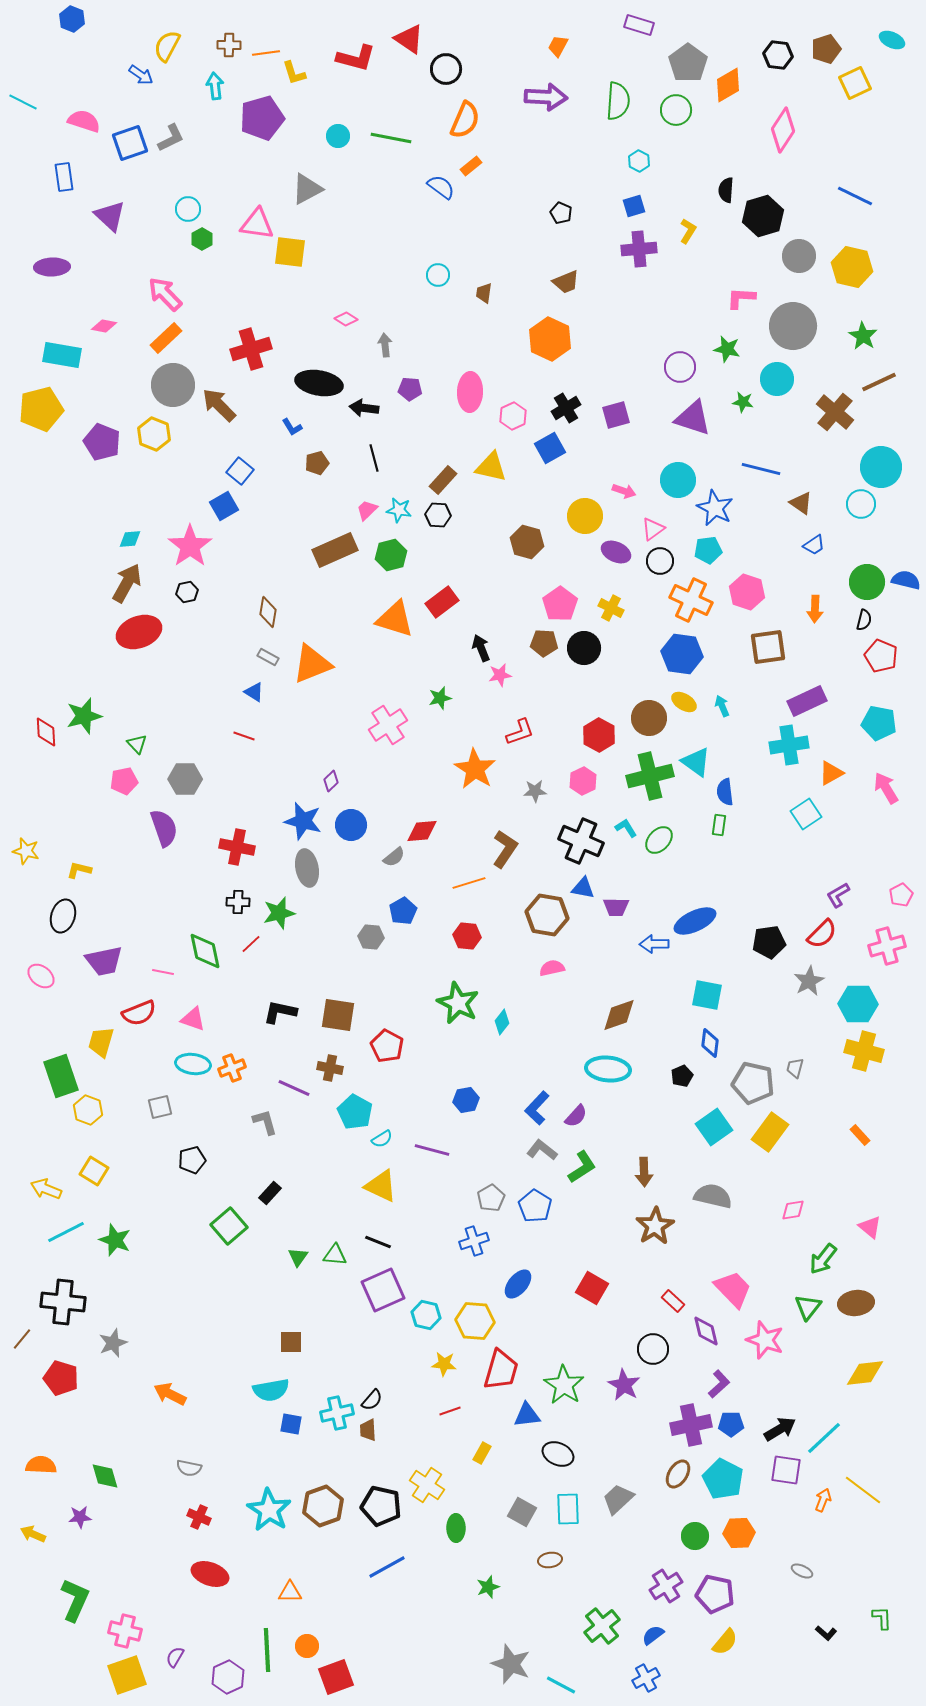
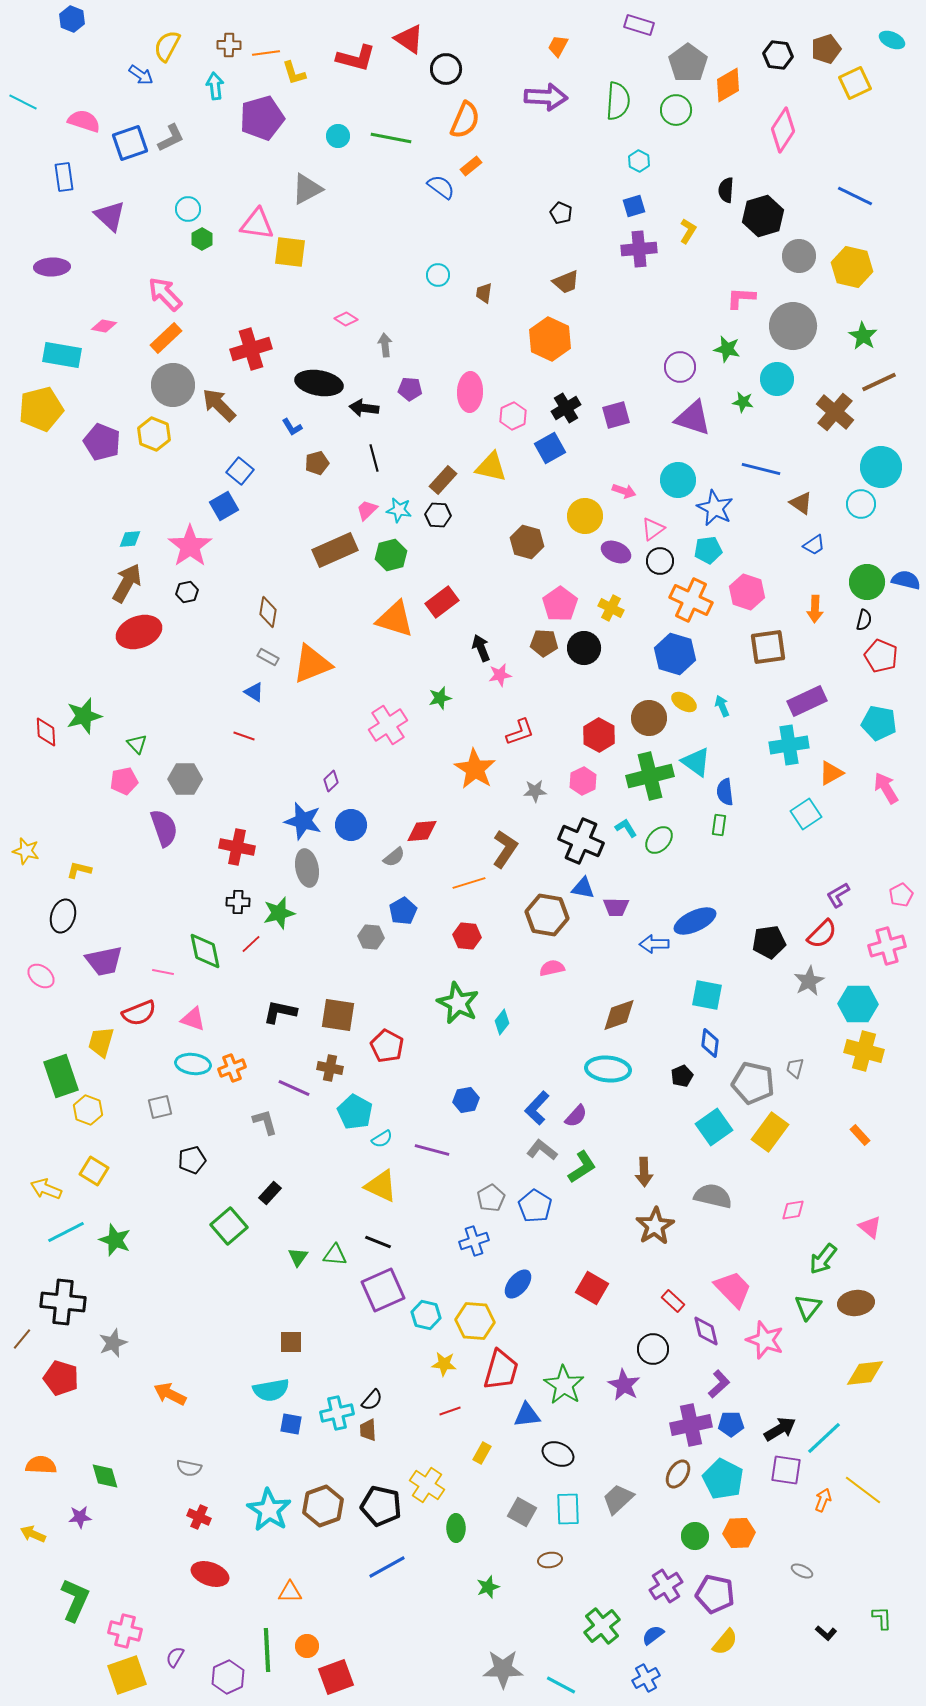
blue hexagon at (682, 654): moved 7 px left; rotated 9 degrees clockwise
gray star at (511, 1664): moved 8 px left, 5 px down; rotated 21 degrees counterclockwise
